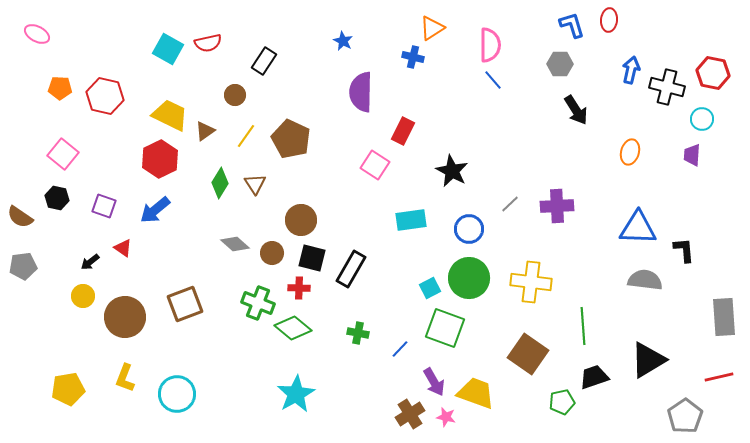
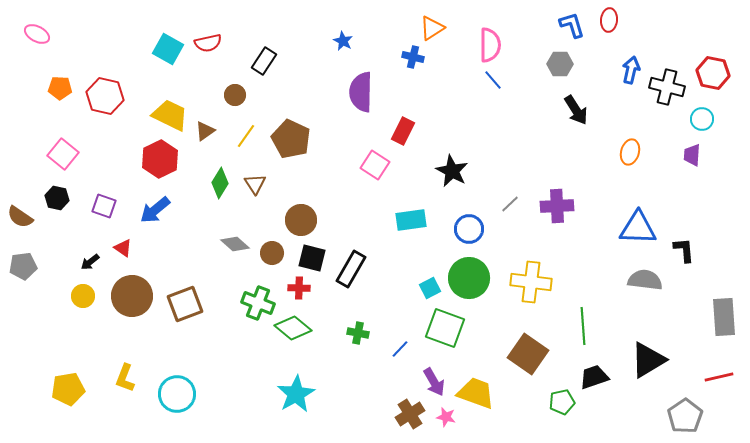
brown circle at (125, 317): moved 7 px right, 21 px up
